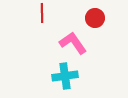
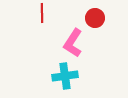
pink L-shape: rotated 112 degrees counterclockwise
